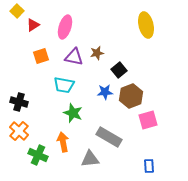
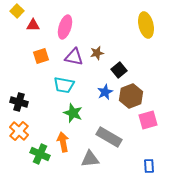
red triangle: rotated 32 degrees clockwise
blue star: rotated 21 degrees counterclockwise
green cross: moved 2 px right, 1 px up
